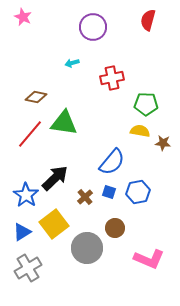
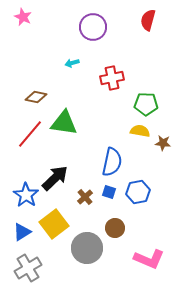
blue semicircle: rotated 28 degrees counterclockwise
